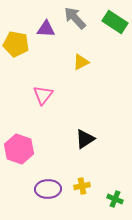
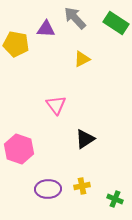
green rectangle: moved 1 px right, 1 px down
yellow triangle: moved 1 px right, 3 px up
pink triangle: moved 13 px right, 10 px down; rotated 15 degrees counterclockwise
